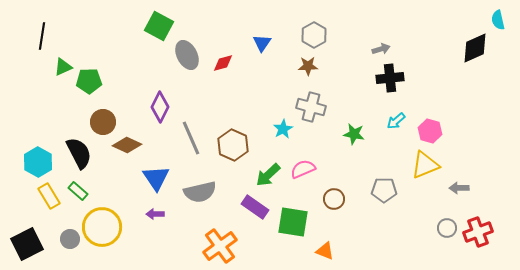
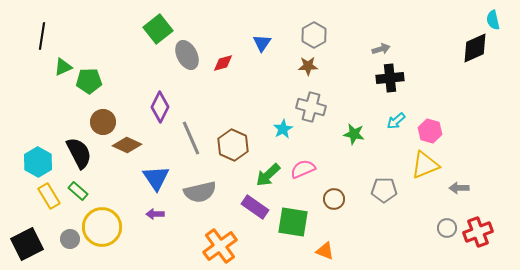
cyan semicircle at (498, 20): moved 5 px left
green square at (159, 26): moved 1 px left, 3 px down; rotated 24 degrees clockwise
